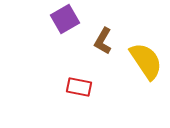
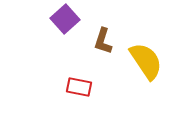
purple square: rotated 12 degrees counterclockwise
brown L-shape: rotated 12 degrees counterclockwise
